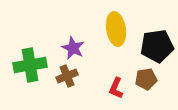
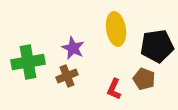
green cross: moved 2 px left, 3 px up
brown pentagon: moved 2 px left; rotated 30 degrees clockwise
red L-shape: moved 2 px left, 1 px down
